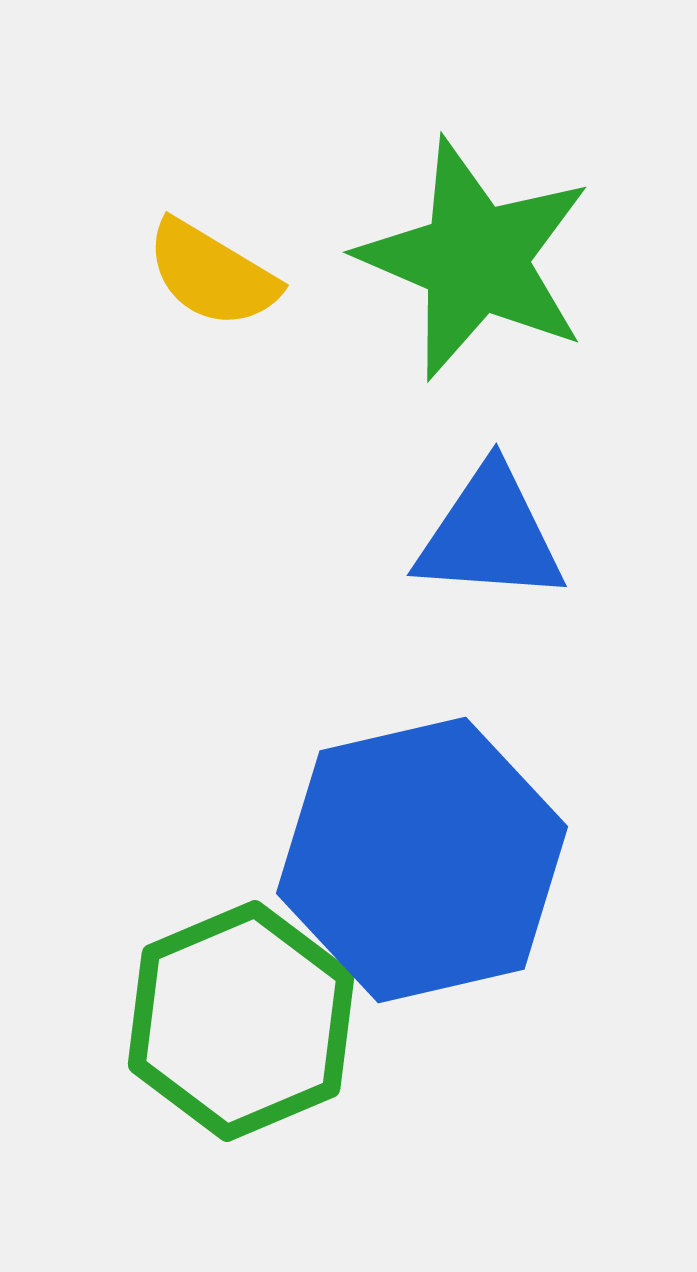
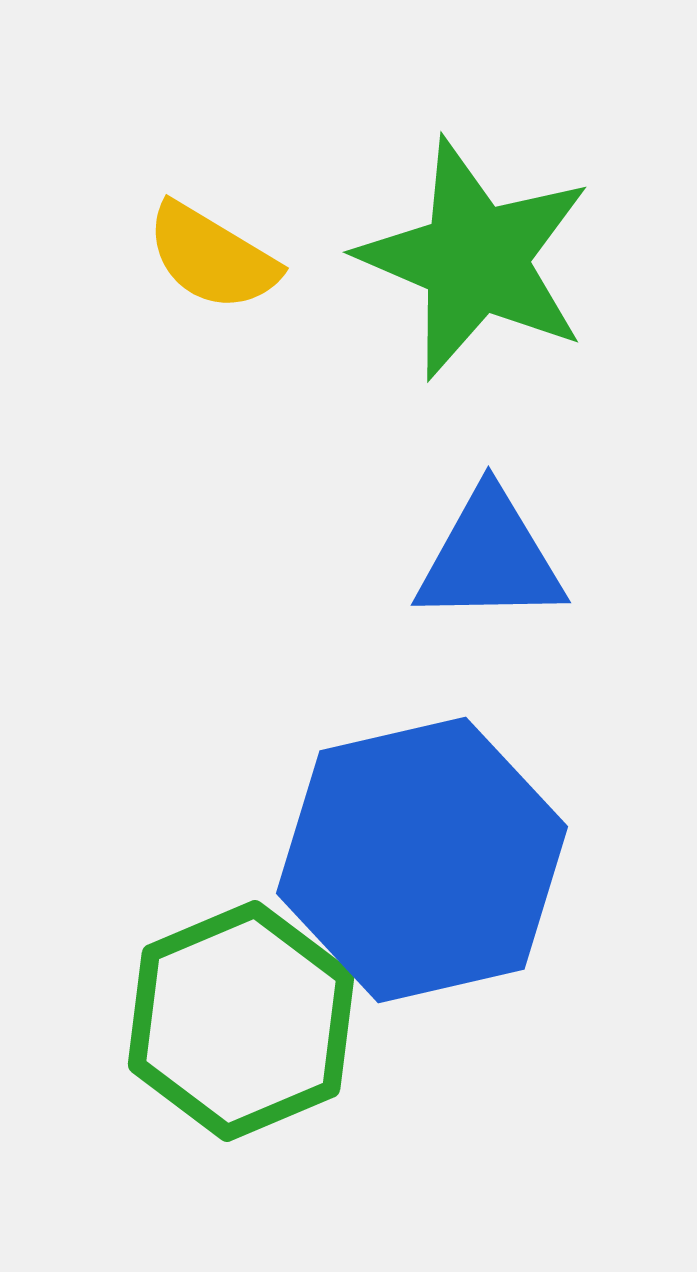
yellow semicircle: moved 17 px up
blue triangle: moved 23 px down; rotated 5 degrees counterclockwise
